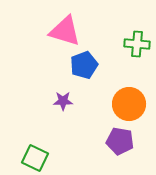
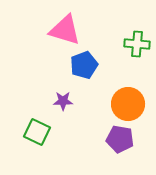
pink triangle: moved 1 px up
orange circle: moved 1 px left
purple pentagon: moved 2 px up
green square: moved 2 px right, 26 px up
